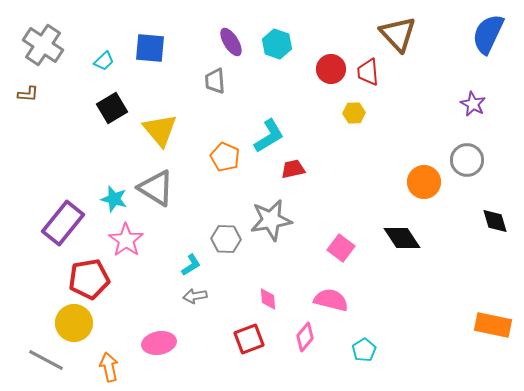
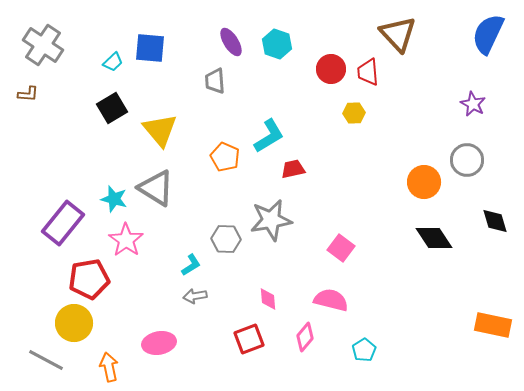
cyan trapezoid at (104, 61): moved 9 px right, 1 px down
black diamond at (402, 238): moved 32 px right
